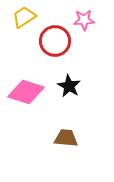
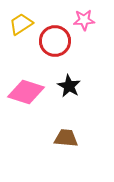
yellow trapezoid: moved 3 px left, 7 px down
